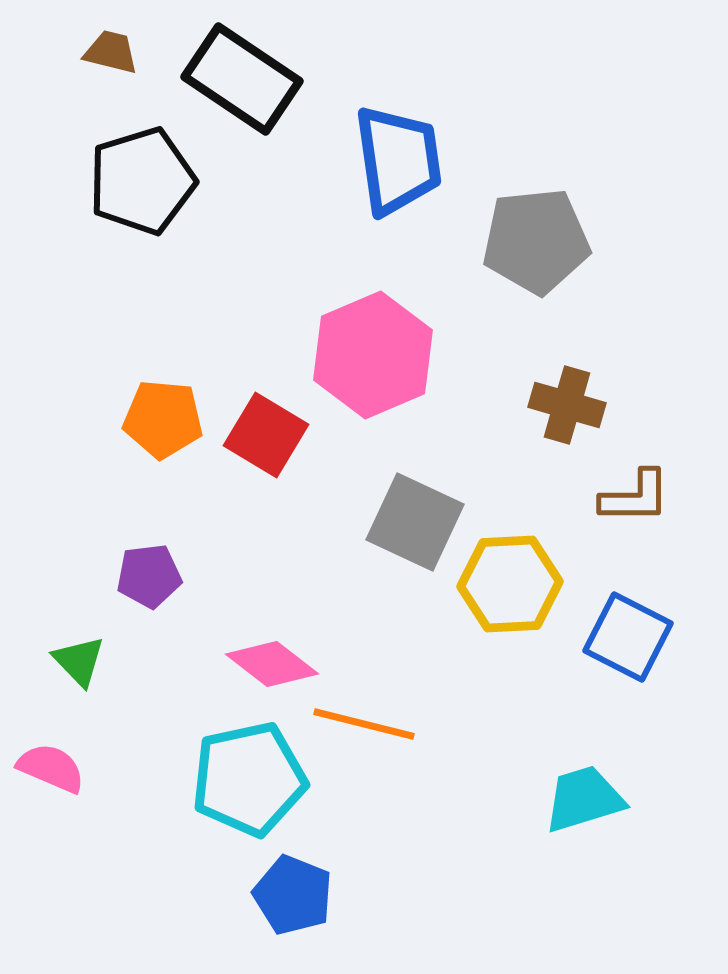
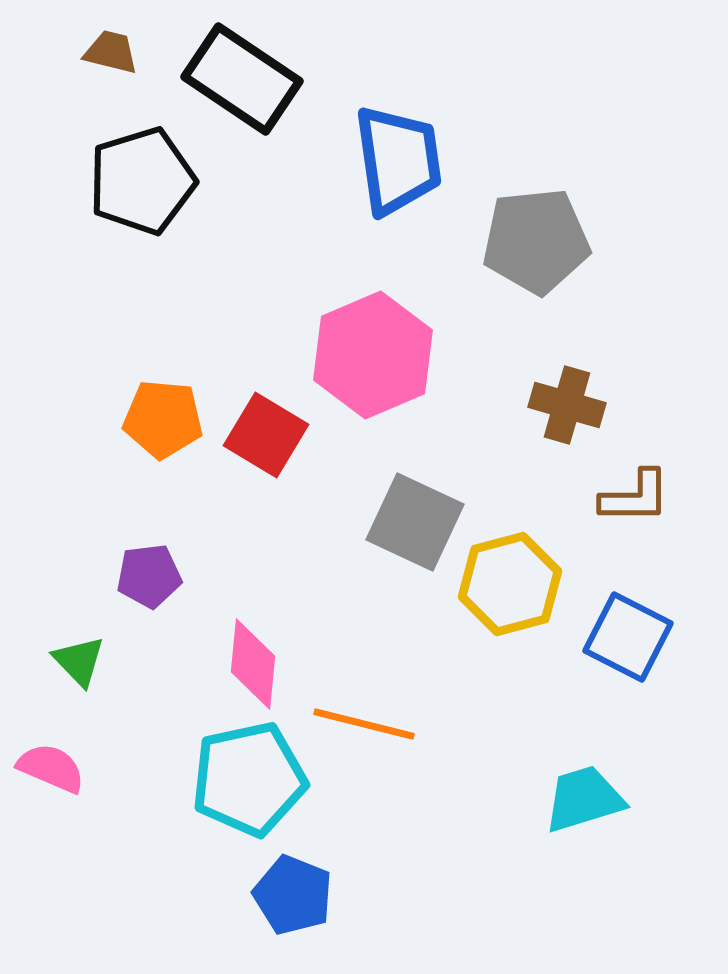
yellow hexagon: rotated 12 degrees counterclockwise
pink diamond: moved 19 px left; rotated 58 degrees clockwise
